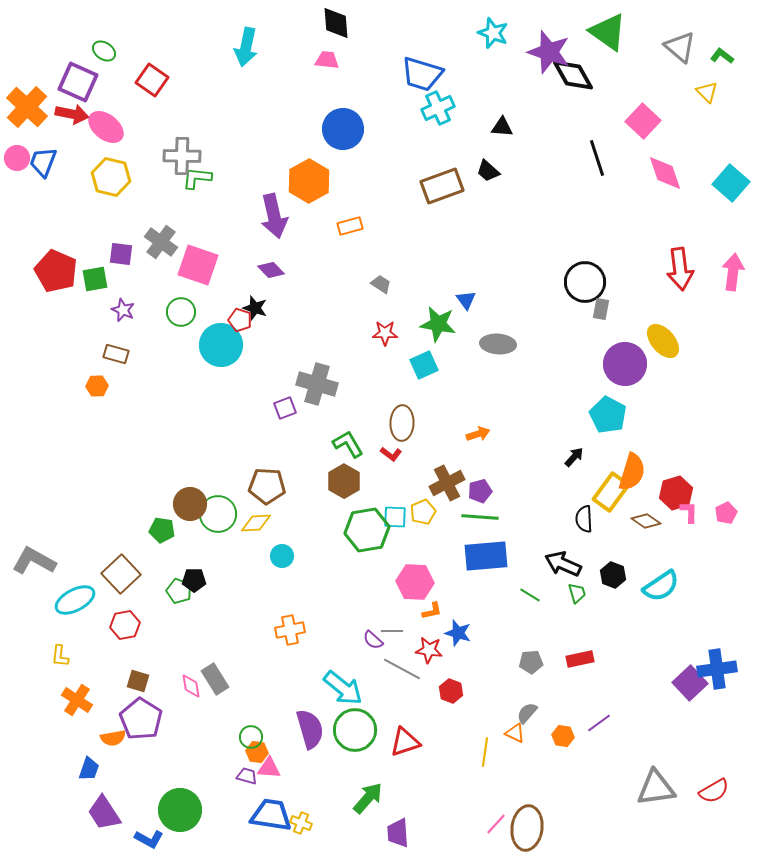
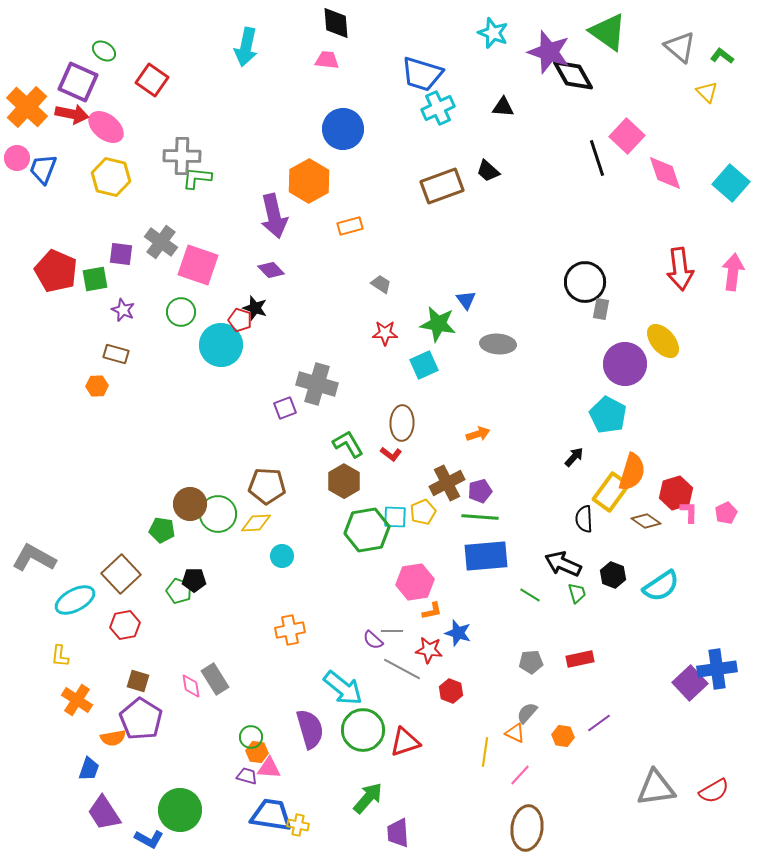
pink square at (643, 121): moved 16 px left, 15 px down
black triangle at (502, 127): moved 1 px right, 20 px up
blue trapezoid at (43, 162): moved 7 px down
gray L-shape at (34, 561): moved 3 px up
pink hexagon at (415, 582): rotated 12 degrees counterclockwise
green circle at (355, 730): moved 8 px right
yellow cross at (301, 823): moved 3 px left, 2 px down; rotated 10 degrees counterclockwise
pink line at (496, 824): moved 24 px right, 49 px up
